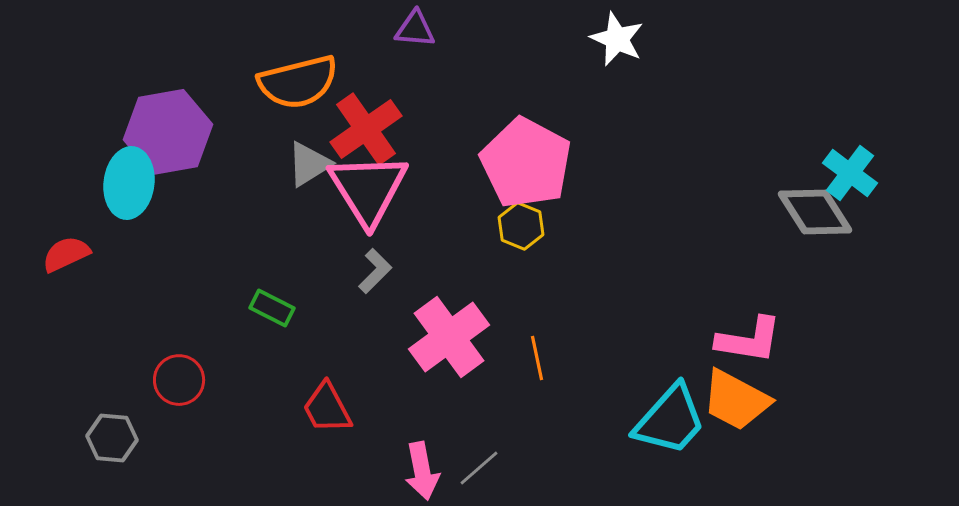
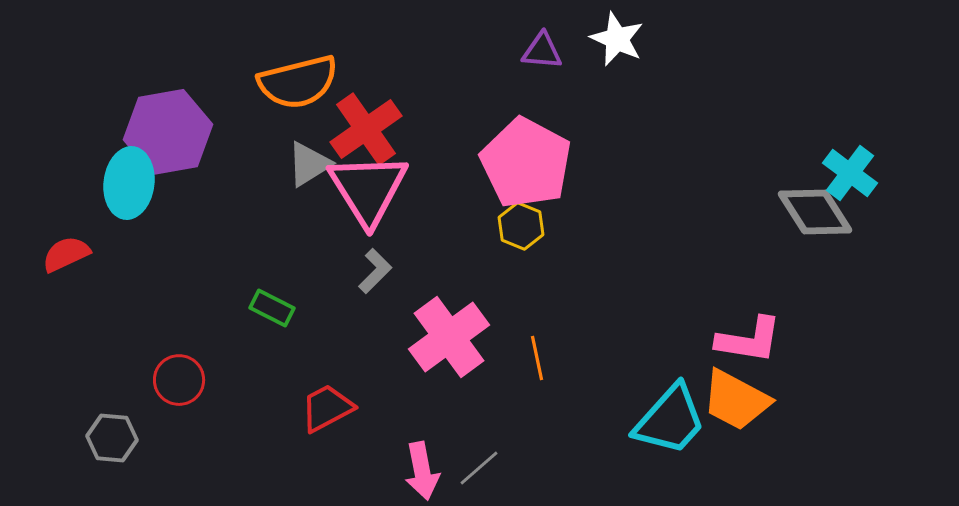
purple triangle: moved 127 px right, 22 px down
red trapezoid: rotated 90 degrees clockwise
